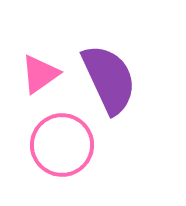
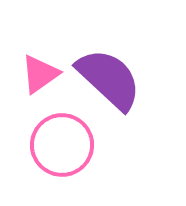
purple semicircle: rotated 22 degrees counterclockwise
